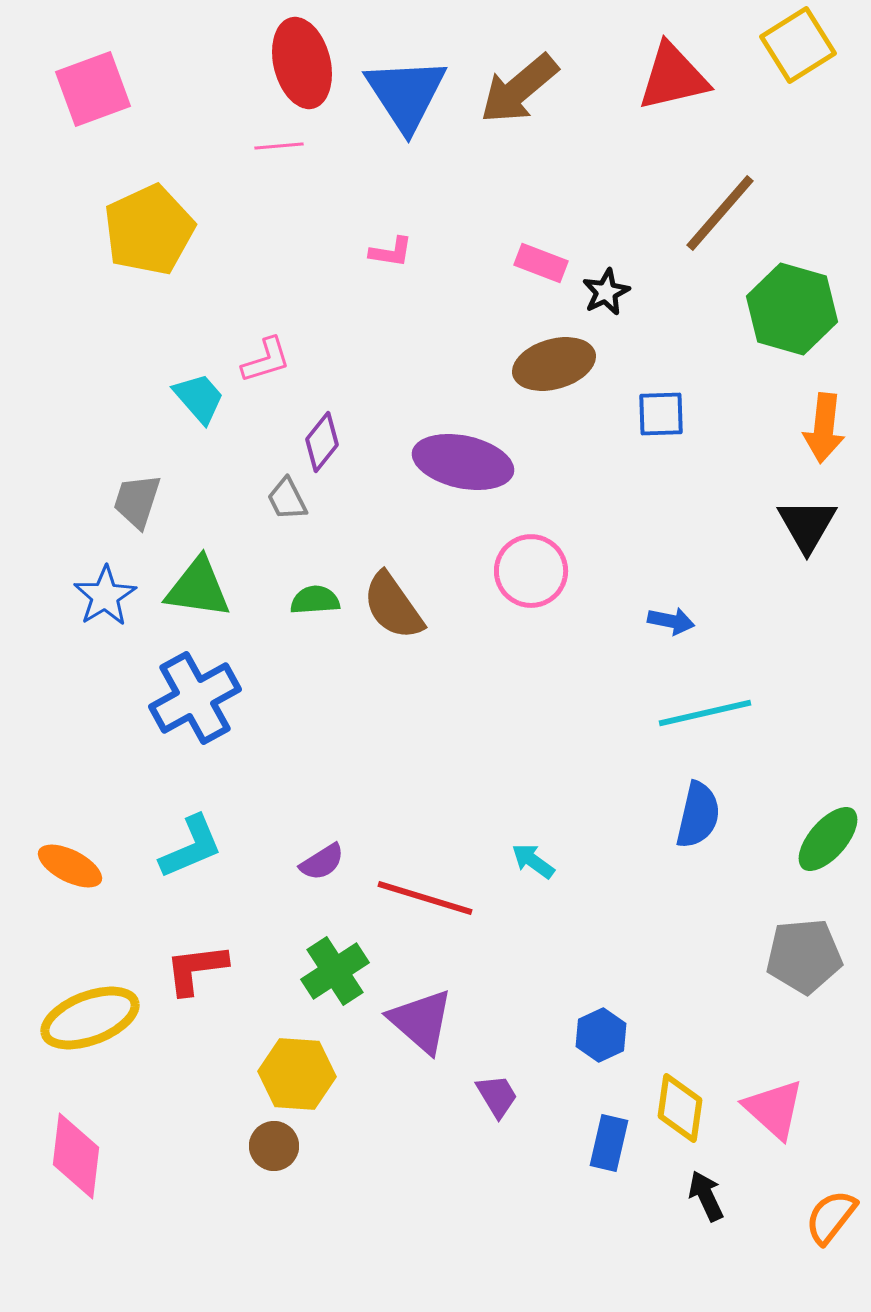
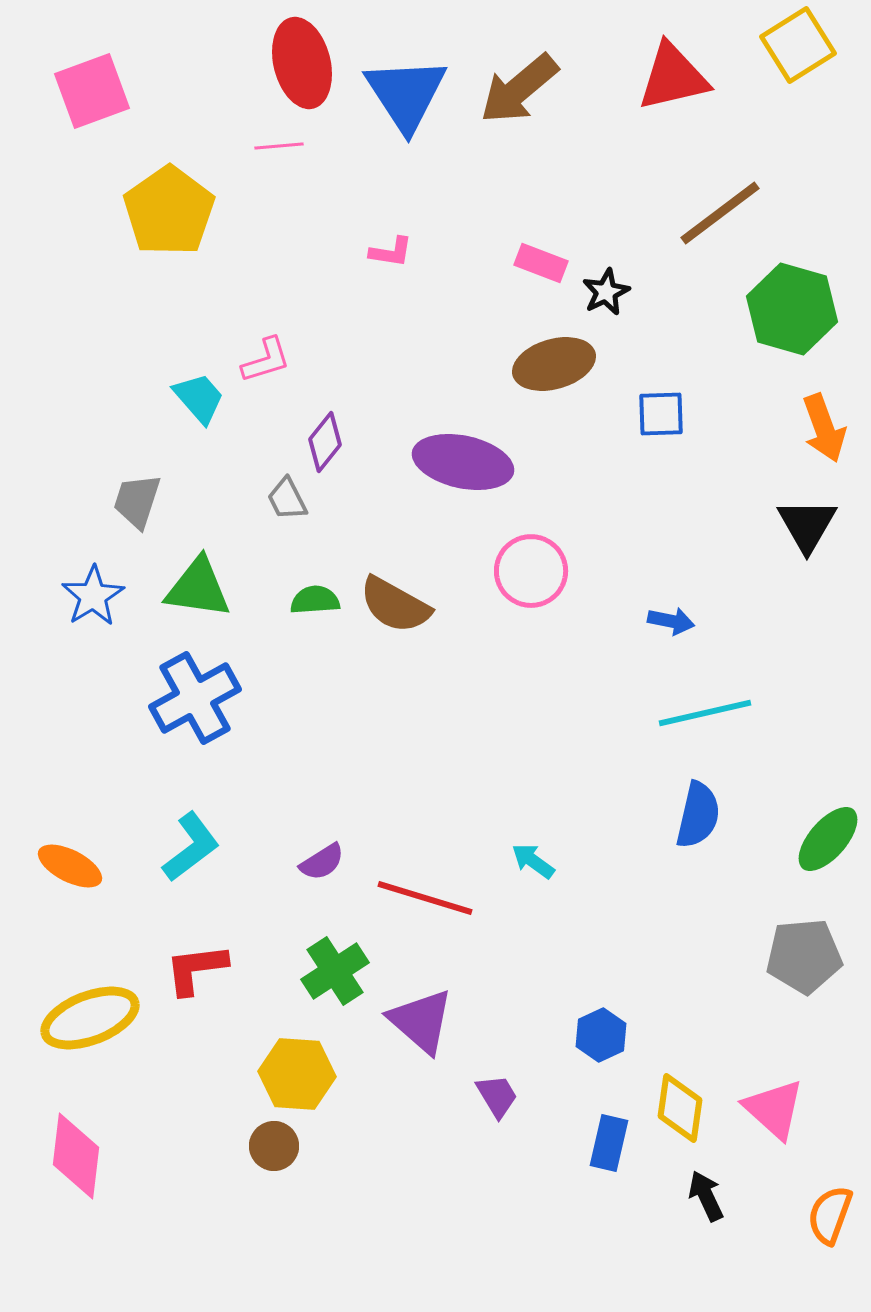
pink square at (93, 89): moved 1 px left, 2 px down
brown line at (720, 213): rotated 12 degrees clockwise
yellow pentagon at (149, 230): moved 20 px right, 19 px up; rotated 10 degrees counterclockwise
orange arrow at (824, 428): rotated 26 degrees counterclockwise
purple diamond at (322, 442): moved 3 px right
blue star at (105, 596): moved 12 px left
brown semicircle at (393, 606): moved 2 px right, 1 px up; rotated 26 degrees counterclockwise
cyan L-shape at (191, 847): rotated 14 degrees counterclockwise
orange semicircle at (831, 1217): moved 1 px left, 2 px up; rotated 18 degrees counterclockwise
